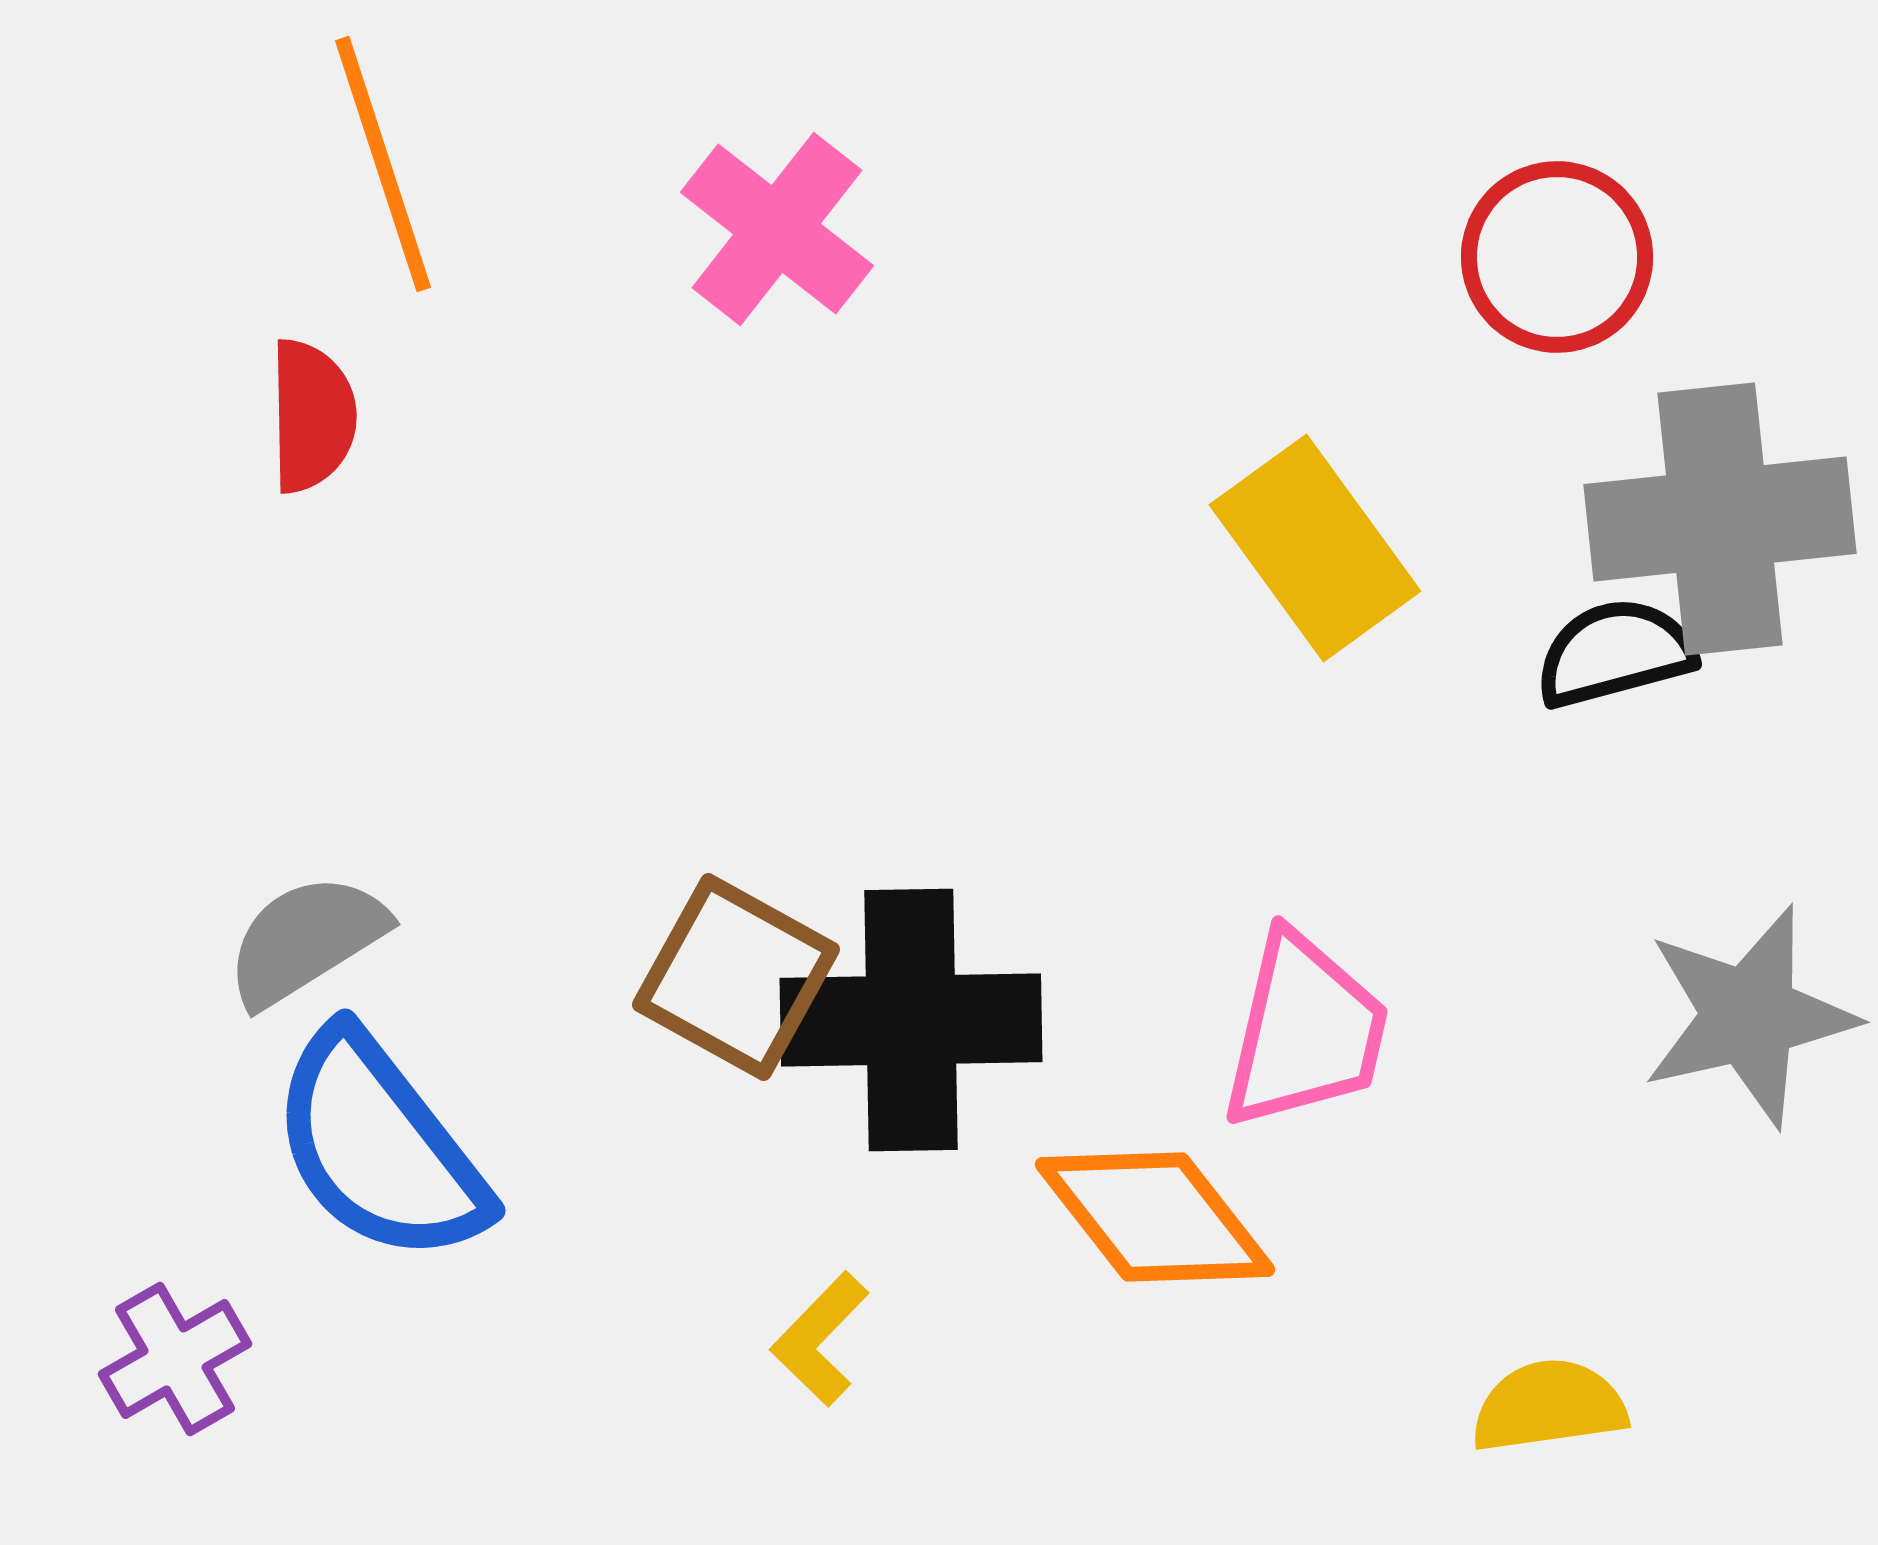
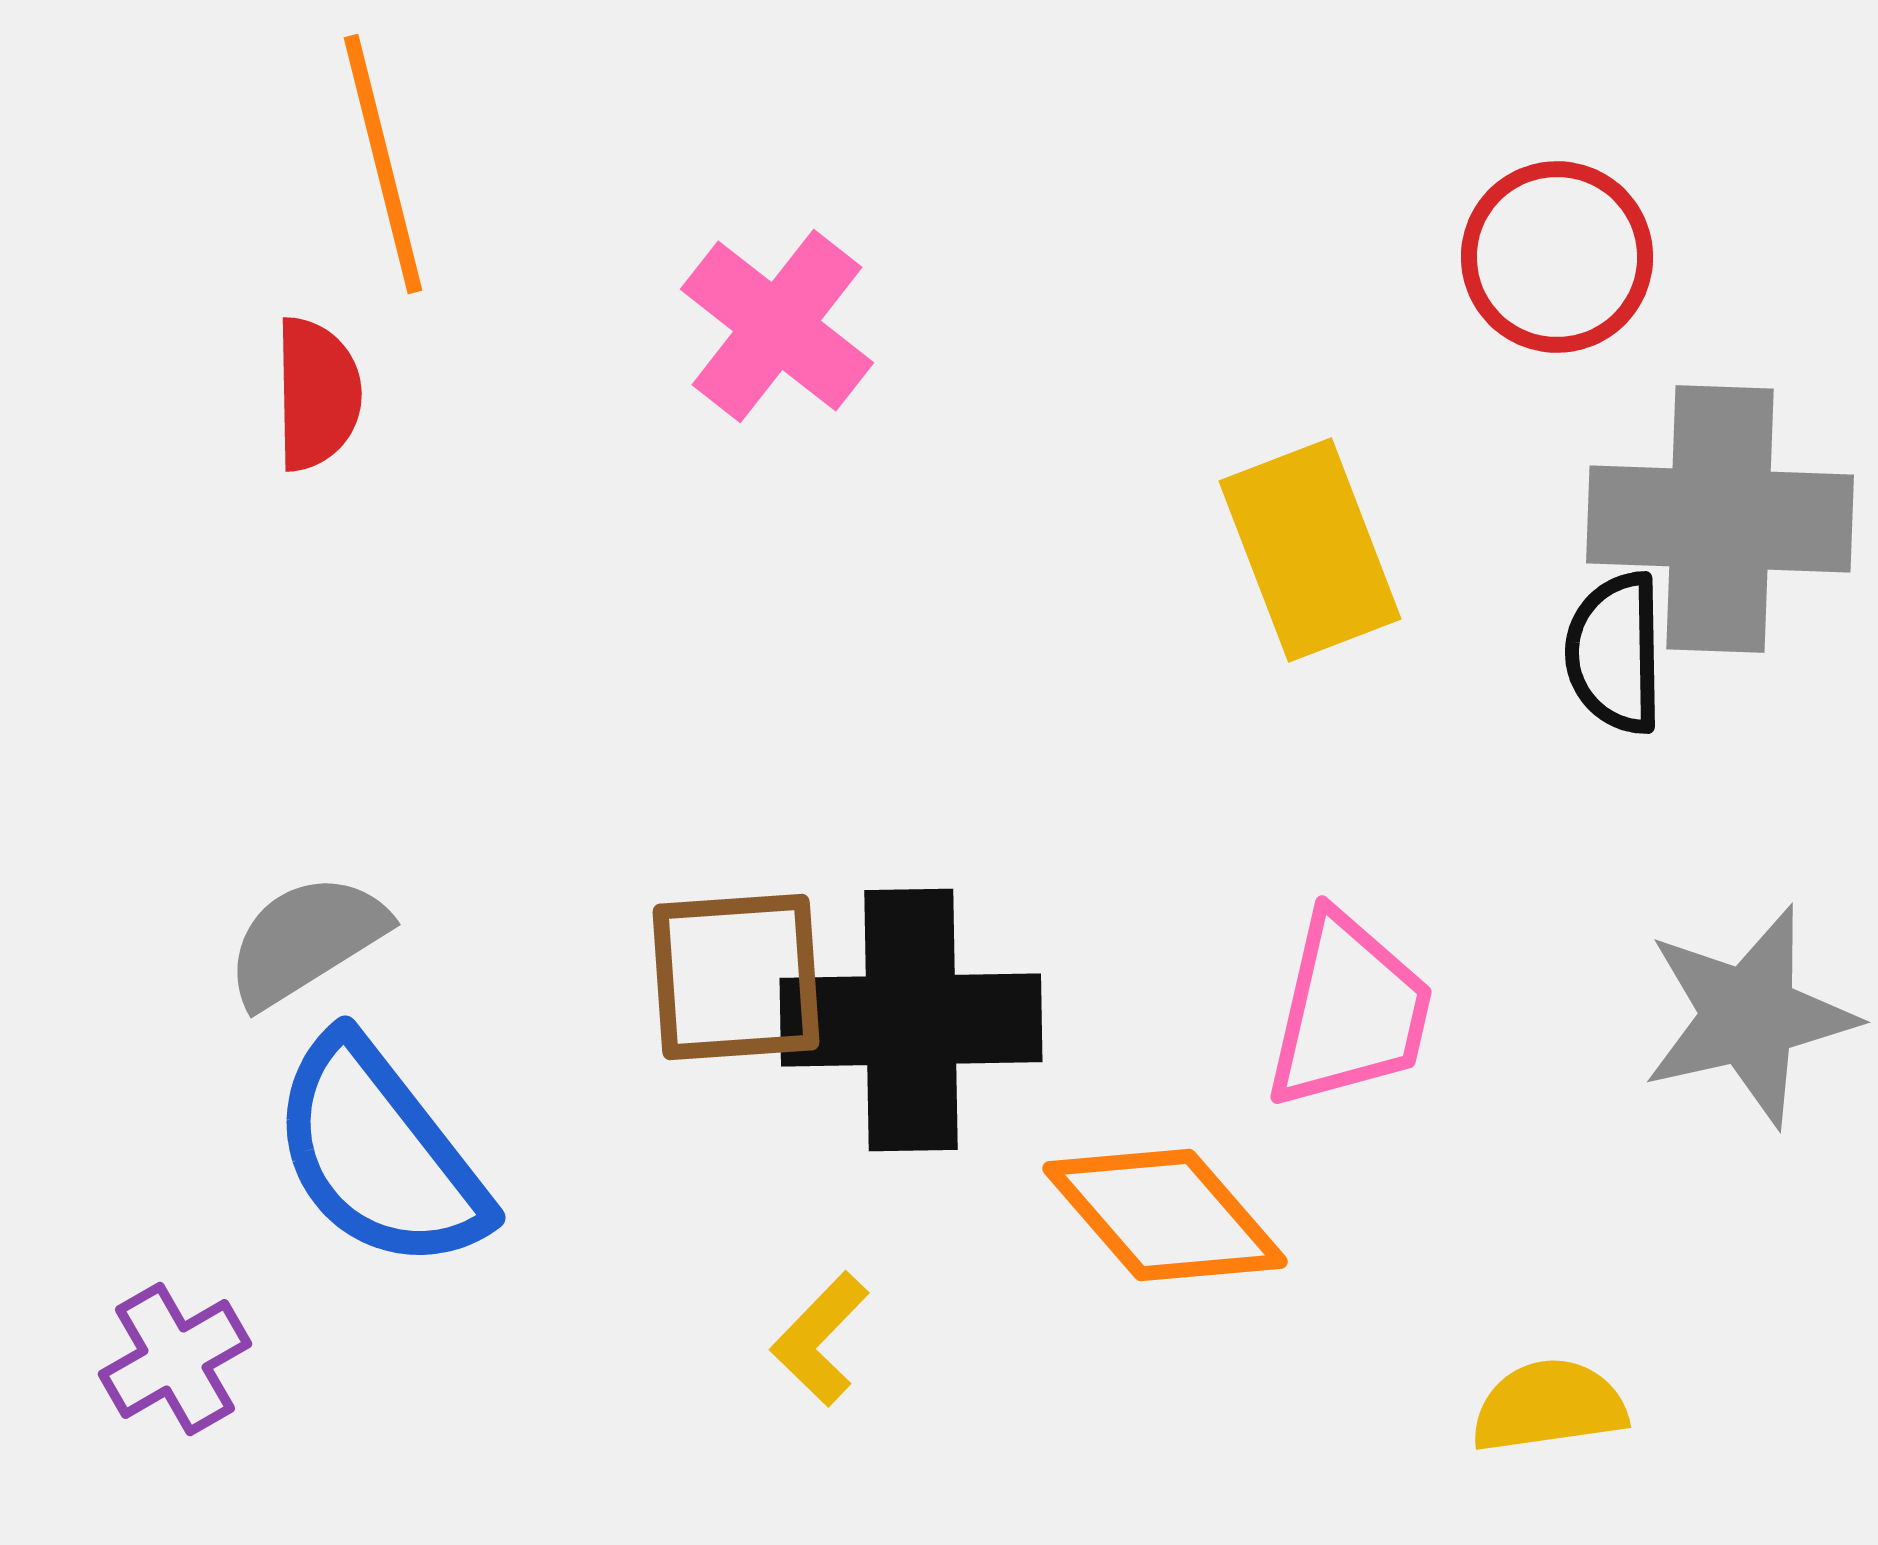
orange line: rotated 4 degrees clockwise
pink cross: moved 97 px down
red semicircle: moved 5 px right, 22 px up
gray cross: rotated 8 degrees clockwise
yellow rectangle: moved 5 px left, 2 px down; rotated 15 degrees clockwise
black semicircle: rotated 76 degrees counterclockwise
brown square: rotated 33 degrees counterclockwise
pink trapezoid: moved 44 px right, 20 px up
blue semicircle: moved 7 px down
orange diamond: moved 10 px right, 2 px up; rotated 3 degrees counterclockwise
